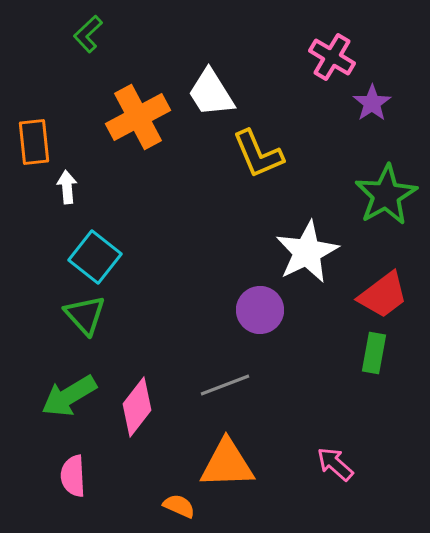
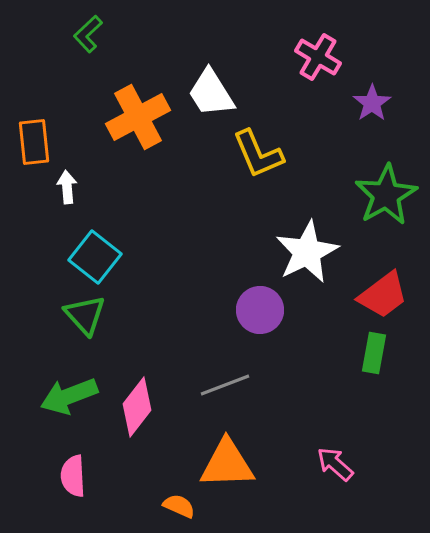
pink cross: moved 14 px left
green arrow: rotated 10 degrees clockwise
